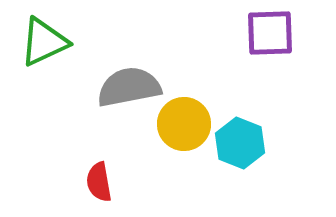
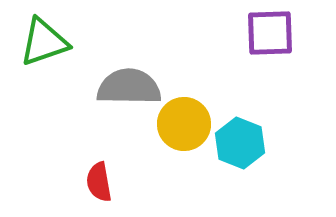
green triangle: rotated 6 degrees clockwise
gray semicircle: rotated 12 degrees clockwise
